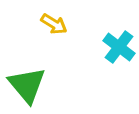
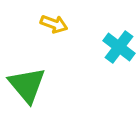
yellow arrow: rotated 12 degrees counterclockwise
